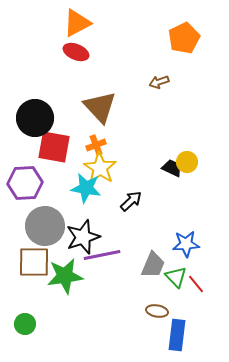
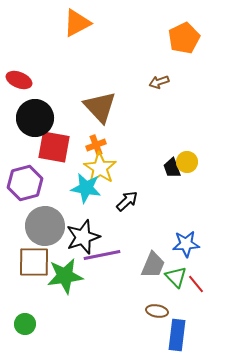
red ellipse: moved 57 px left, 28 px down
black trapezoid: rotated 135 degrees counterclockwise
purple hexagon: rotated 12 degrees counterclockwise
black arrow: moved 4 px left
